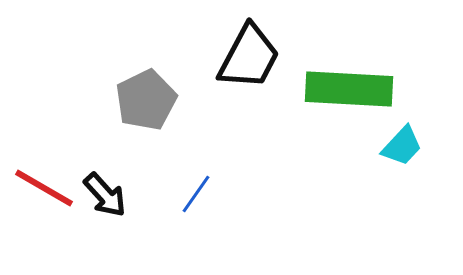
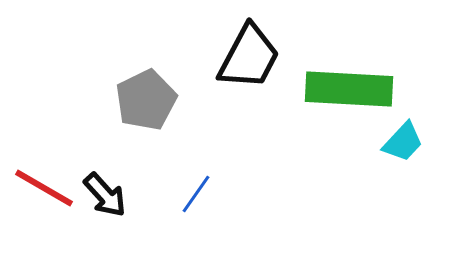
cyan trapezoid: moved 1 px right, 4 px up
